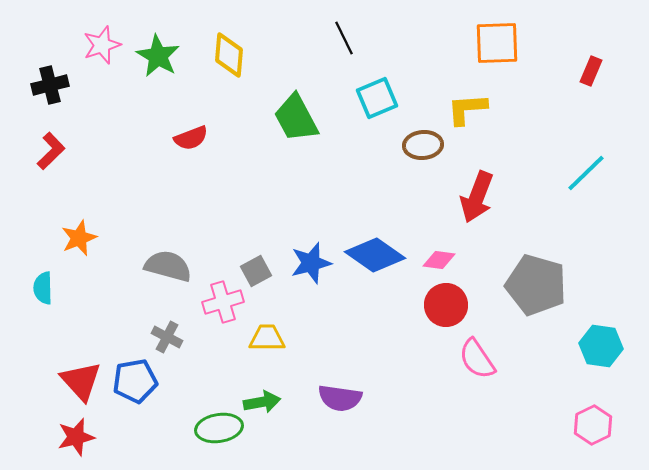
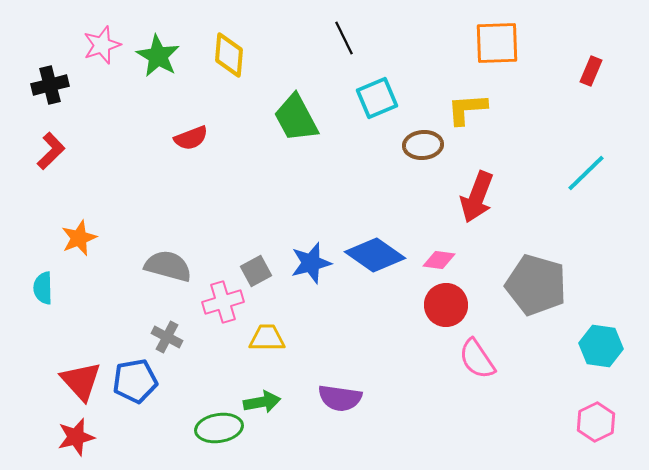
pink hexagon: moved 3 px right, 3 px up
